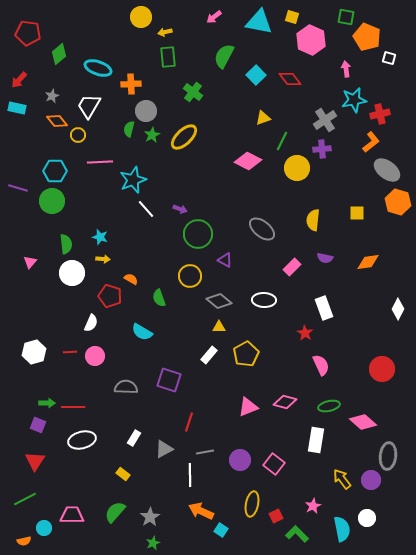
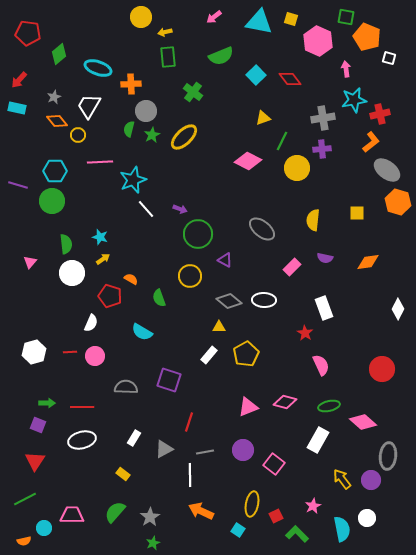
yellow square at (292, 17): moved 1 px left, 2 px down
pink hexagon at (311, 40): moved 7 px right, 1 px down
green semicircle at (224, 56): moved 3 px left; rotated 140 degrees counterclockwise
gray star at (52, 96): moved 2 px right, 1 px down
gray cross at (325, 120): moved 2 px left, 2 px up; rotated 25 degrees clockwise
purple line at (18, 188): moved 3 px up
yellow arrow at (103, 259): rotated 40 degrees counterclockwise
gray diamond at (219, 301): moved 10 px right
red line at (73, 407): moved 9 px right
white rectangle at (316, 440): moved 2 px right; rotated 20 degrees clockwise
purple circle at (240, 460): moved 3 px right, 10 px up
cyan square at (221, 530): moved 17 px right
